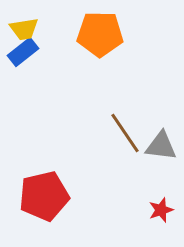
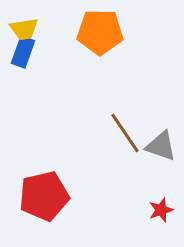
orange pentagon: moved 2 px up
blue rectangle: rotated 32 degrees counterclockwise
gray triangle: rotated 12 degrees clockwise
